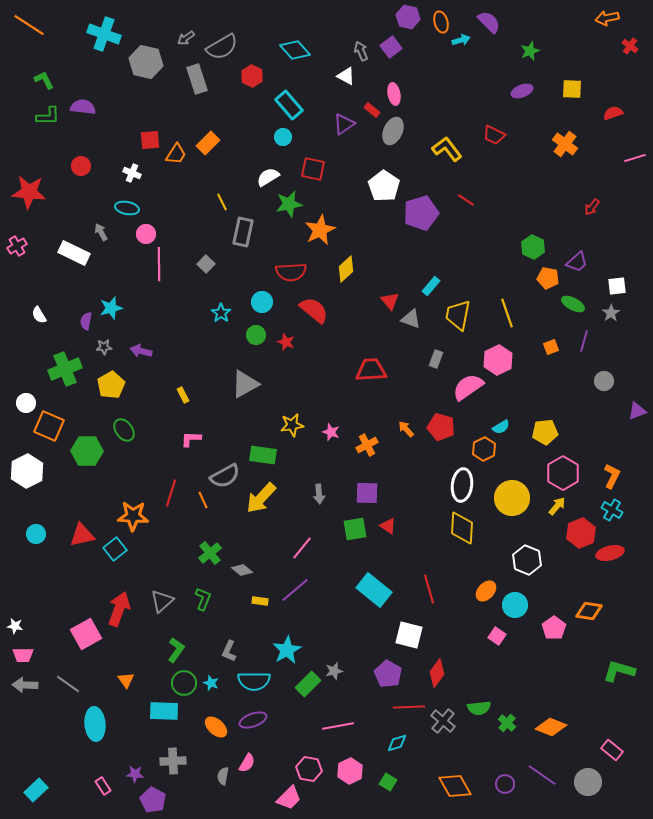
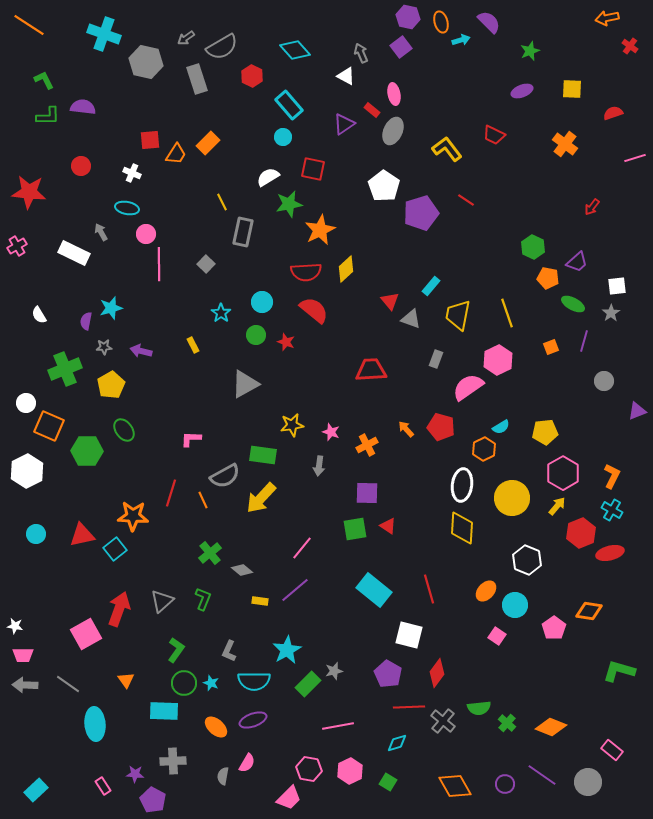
purple square at (391, 47): moved 10 px right
gray arrow at (361, 51): moved 2 px down
red semicircle at (291, 272): moved 15 px right
yellow rectangle at (183, 395): moved 10 px right, 50 px up
gray arrow at (319, 494): moved 28 px up; rotated 12 degrees clockwise
